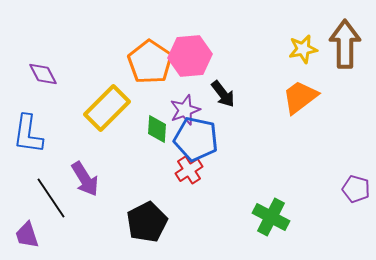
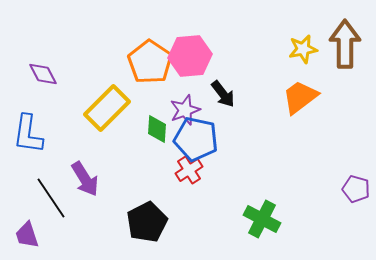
green cross: moved 9 px left, 2 px down
